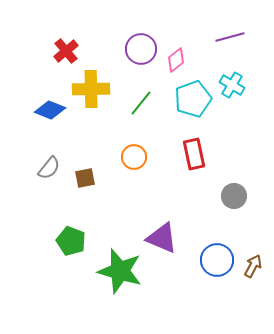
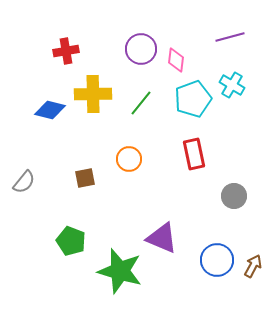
red cross: rotated 30 degrees clockwise
pink diamond: rotated 45 degrees counterclockwise
yellow cross: moved 2 px right, 5 px down
blue diamond: rotated 8 degrees counterclockwise
orange circle: moved 5 px left, 2 px down
gray semicircle: moved 25 px left, 14 px down
